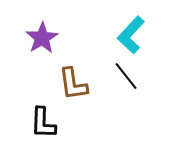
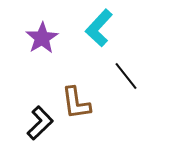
cyan L-shape: moved 32 px left, 7 px up
brown L-shape: moved 3 px right, 19 px down
black L-shape: moved 3 px left; rotated 136 degrees counterclockwise
